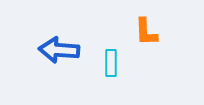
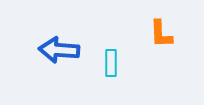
orange L-shape: moved 15 px right, 2 px down
